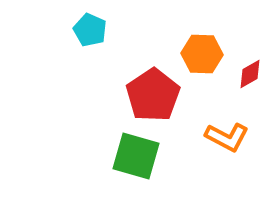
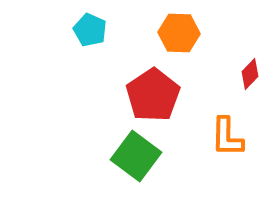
orange hexagon: moved 23 px left, 21 px up
red diamond: rotated 16 degrees counterclockwise
orange L-shape: rotated 63 degrees clockwise
green square: rotated 21 degrees clockwise
